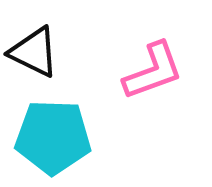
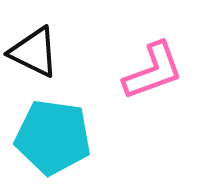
cyan pentagon: rotated 6 degrees clockwise
